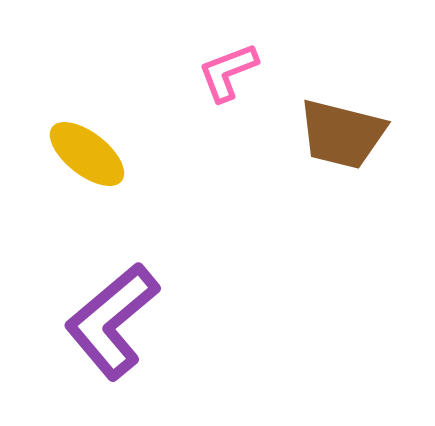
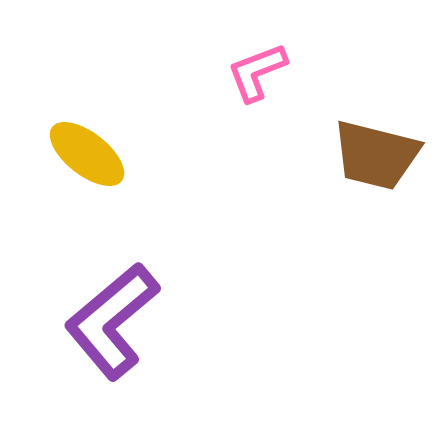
pink L-shape: moved 29 px right
brown trapezoid: moved 34 px right, 21 px down
